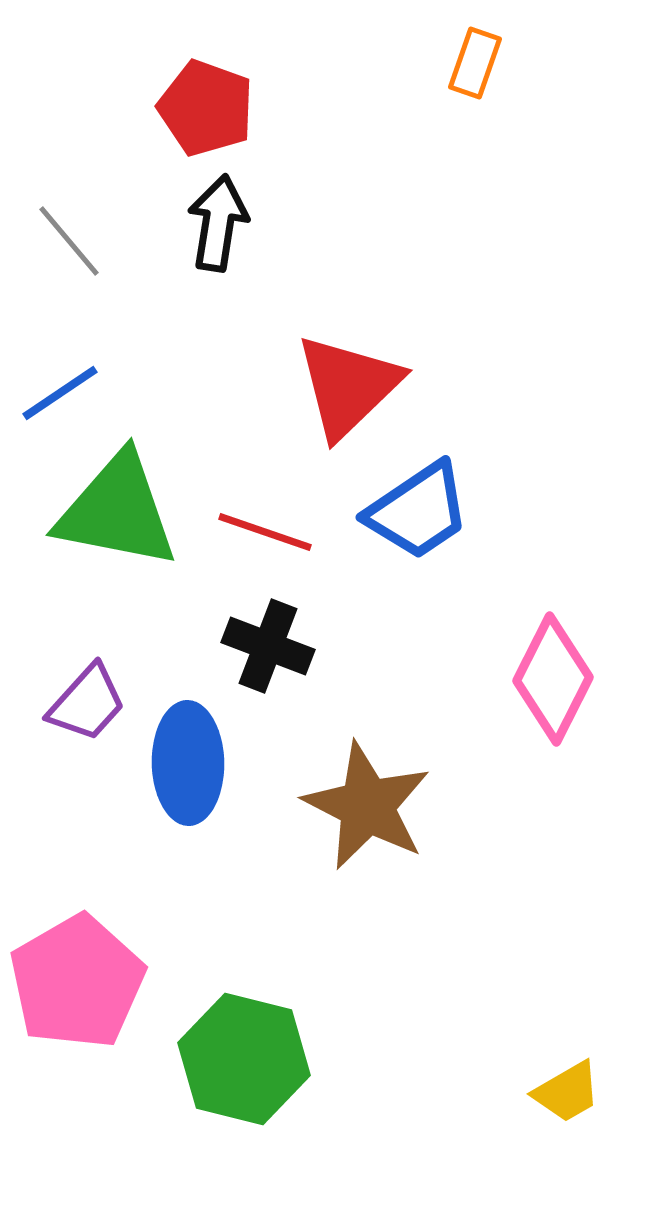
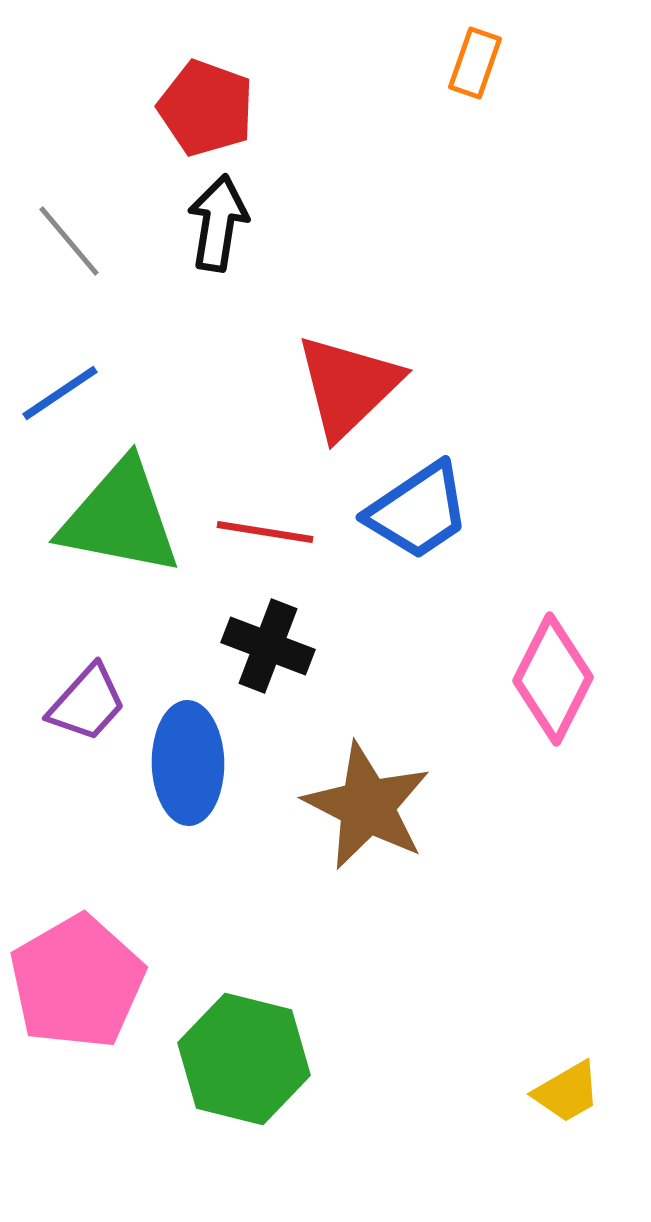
green triangle: moved 3 px right, 7 px down
red line: rotated 10 degrees counterclockwise
